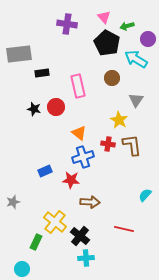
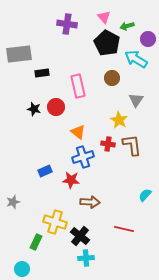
orange triangle: moved 1 px left, 1 px up
yellow cross: rotated 20 degrees counterclockwise
